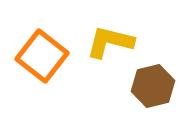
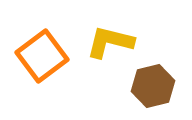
orange square: rotated 15 degrees clockwise
